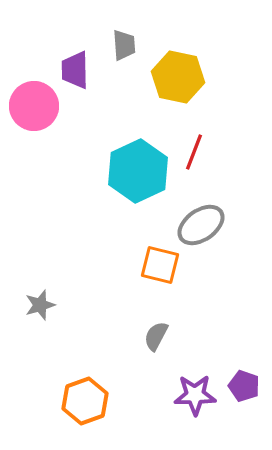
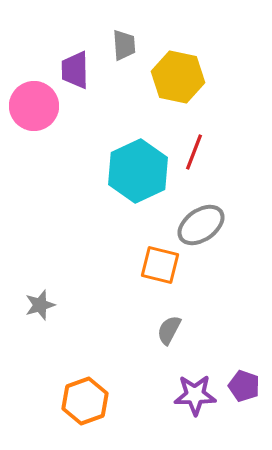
gray semicircle: moved 13 px right, 6 px up
